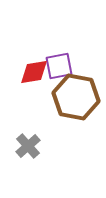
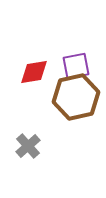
purple square: moved 17 px right
brown hexagon: rotated 24 degrees counterclockwise
